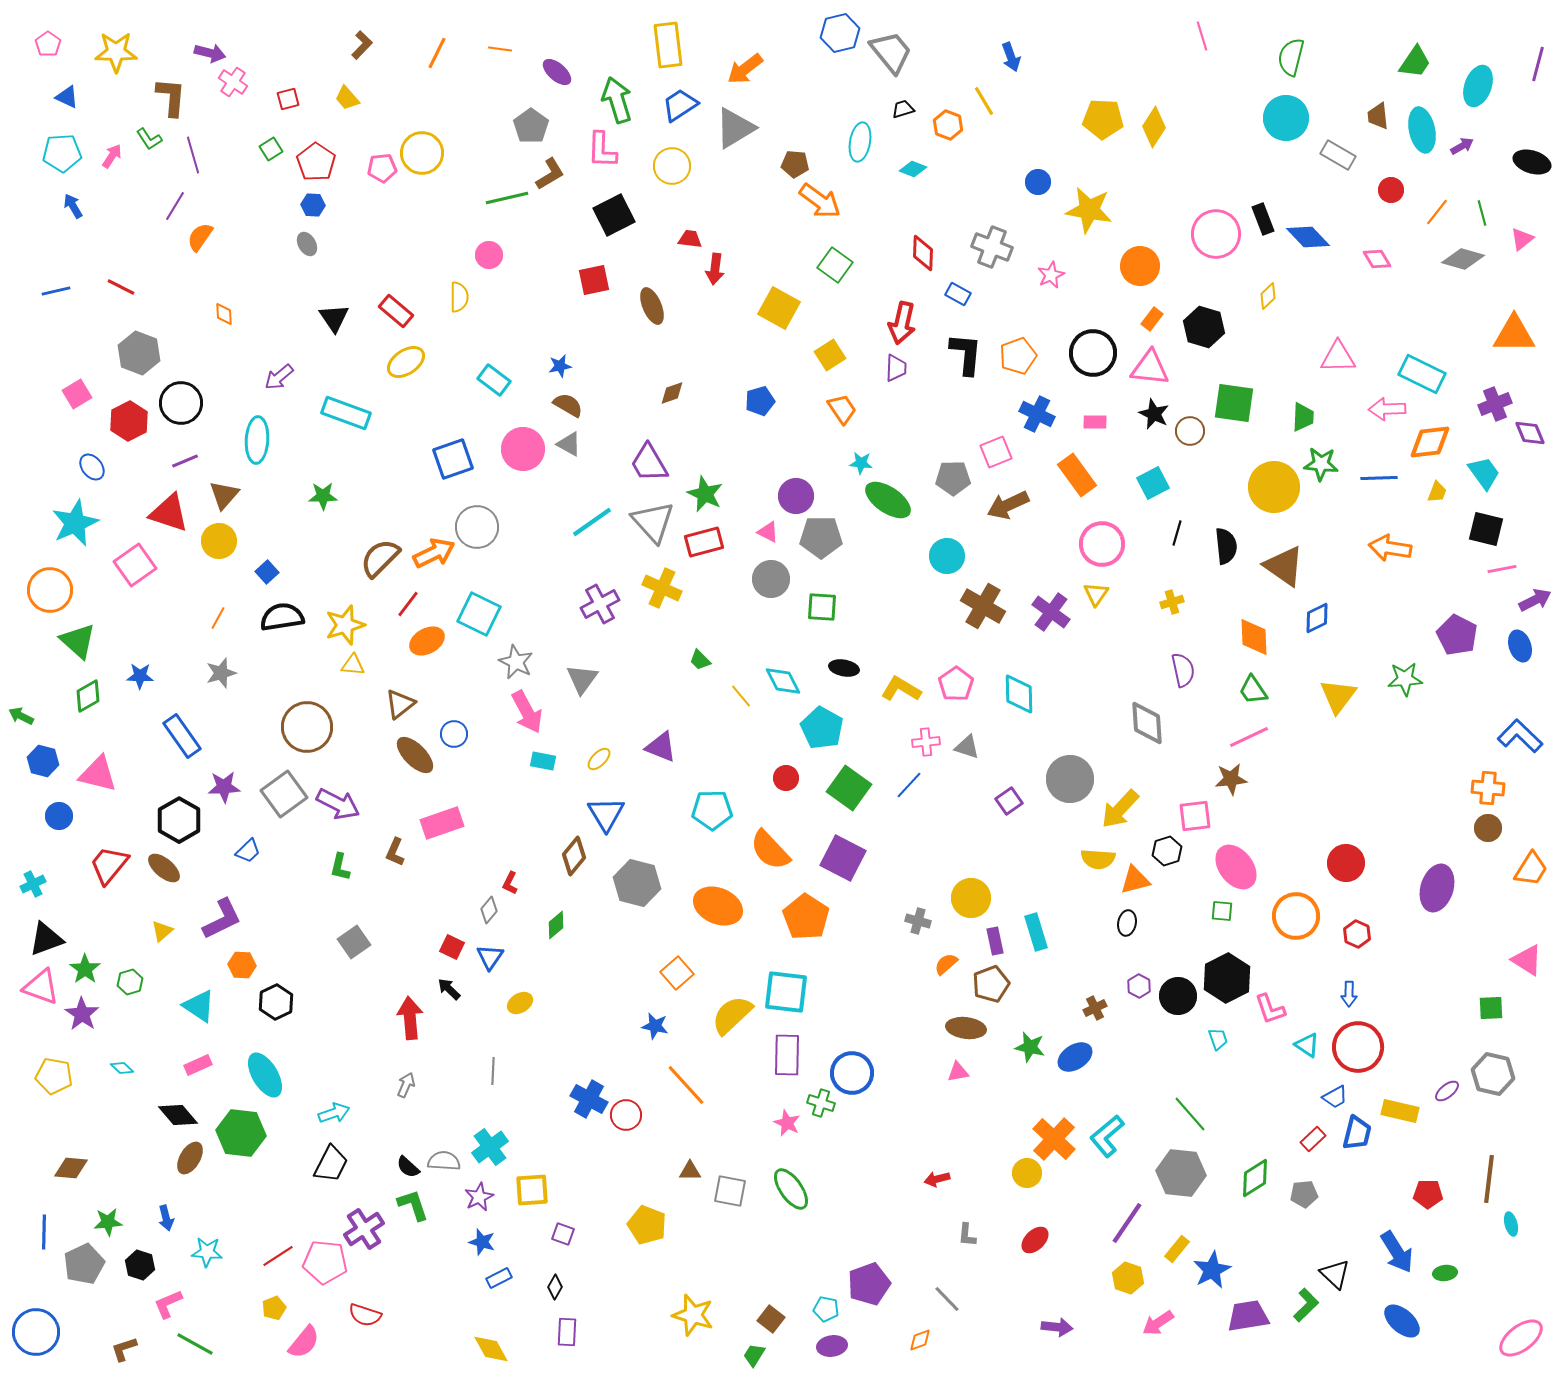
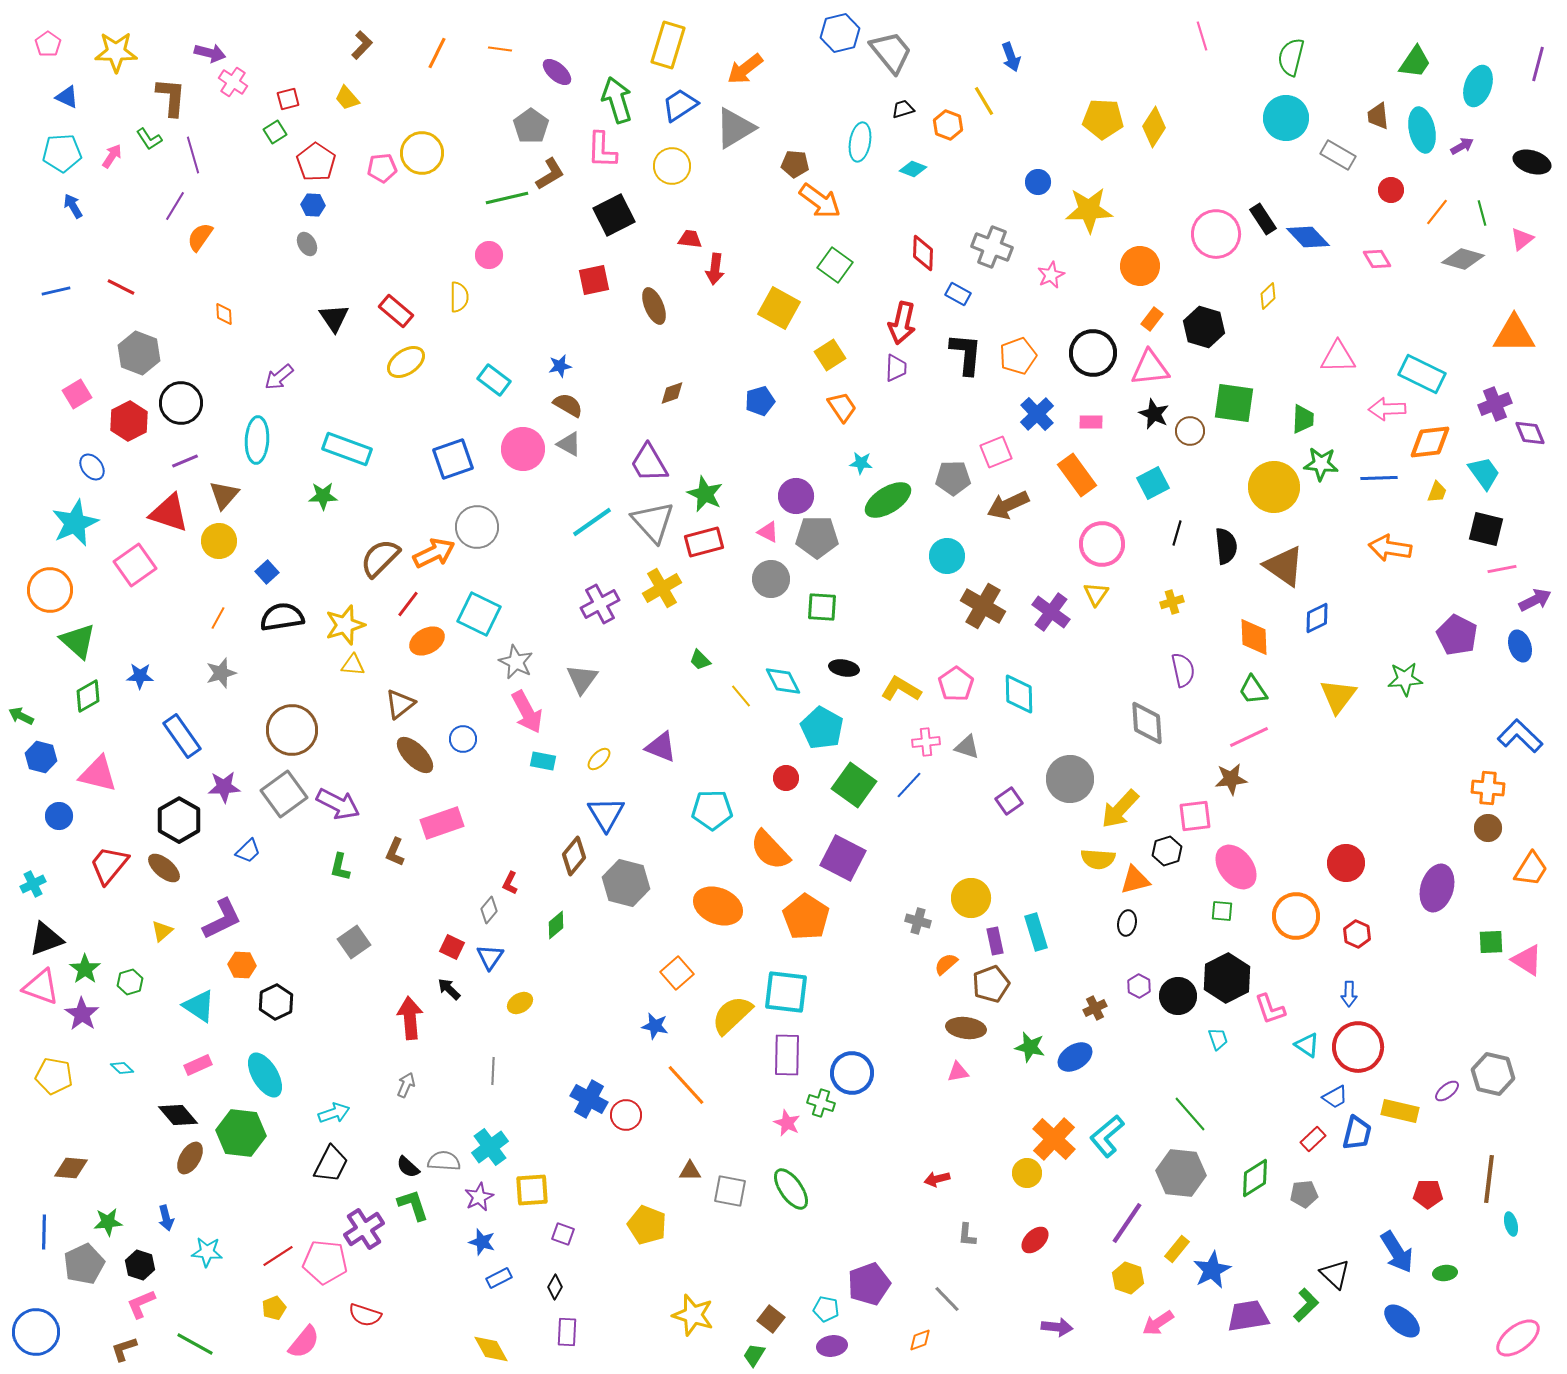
yellow rectangle at (668, 45): rotated 24 degrees clockwise
green square at (271, 149): moved 4 px right, 17 px up
yellow star at (1089, 210): rotated 12 degrees counterclockwise
black rectangle at (1263, 219): rotated 12 degrees counterclockwise
brown ellipse at (652, 306): moved 2 px right
pink triangle at (1150, 368): rotated 12 degrees counterclockwise
orange trapezoid at (842, 409): moved 2 px up
cyan rectangle at (346, 413): moved 1 px right, 36 px down
blue cross at (1037, 414): rotated 20 degrees clockwise
green trapezoid at (1303, 417): moved 2 px down
pink rectangle at (1095, 422): moved 4 px left
green ellipse at (888, 500): rotated 66 degrees counterclockwise
gray pentagon at (821, 537): moved 4 px left
yellow cross at (662, 588): rotated 36 degrees clockwise
brown circle at (307, 727): moved 15 px left, 3 px down
blue circle at (454, 734): moved 9 px right, 5 px down
blue hexagon at (43, 761): moved 2 px left, 4 px up
green square at (849, 788): moved 5 px right, 3 px up
gray hexagon at (637, 883): moved 11 px left
green square at (1491, 1008): moved 66 px up
pink L-shape at (168, 1304): moved 27 px left
pink ellipse at (1521, 1338): moved 3 px left
